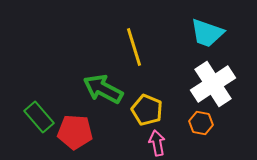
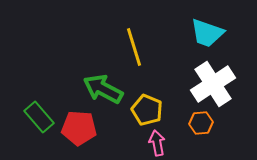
orange hexagon: rotated 15 degrees counterclockwise
red pentagon: moved 4 px right, 4 px up
